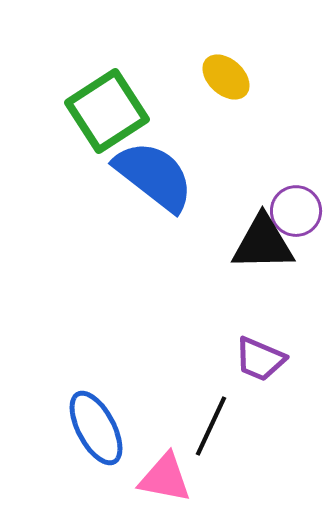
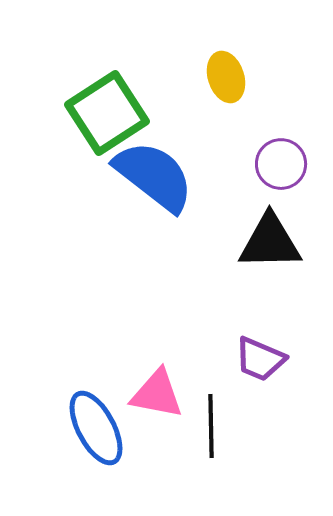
yellow ellipse: rotated 30 degrees clockwise
green square: moved 2 px down
purple circle: moved 15 px left, 47 px up
black triangle: moved 7 px right, 1 px up
black line: rotated 26 degrees counterclockwise
pink triangle: moved 8 px left, 84 px up
